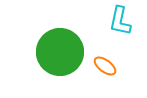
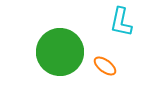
cyan L-shape: moved 1 px right, 1 px down
